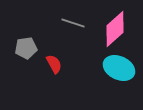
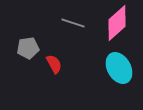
pink diamond: moved 2 px right, 6 px up
gray pentagon: moved 2 px right
cyan ellipse: rotated 36 degrees clockwise
